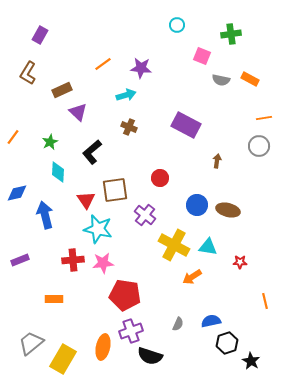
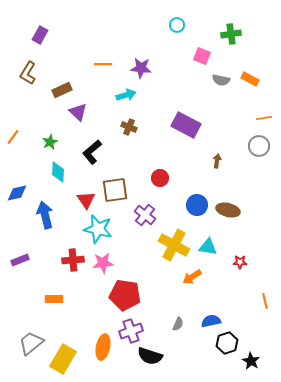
orange line at (103, 64): rotated 36 degrees clockwise
